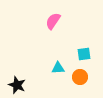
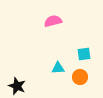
pink semicircle: rotated 42 degrees clockwise
black star: moved 1 px down
